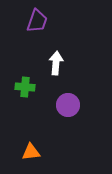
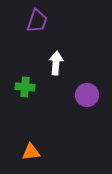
purple circle: moved 19 px right, 10 px up
